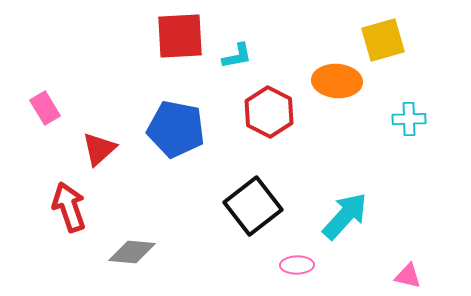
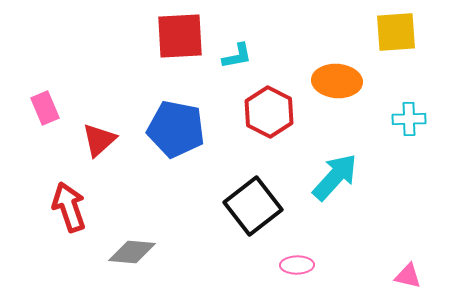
yellow square: moved 13 px right, 8 px up; rotated 12 degrees clockwise
pink rectangle: rotated 8 degrees clockwise
red triangle: moved 9 px up
cyan arrow: moved 10 px left, 39 px up
